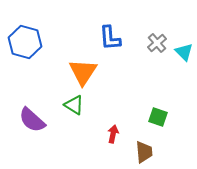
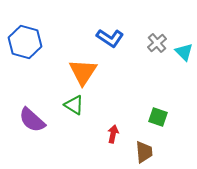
blue L-shape: rotated 52 degrees counterclockwise
